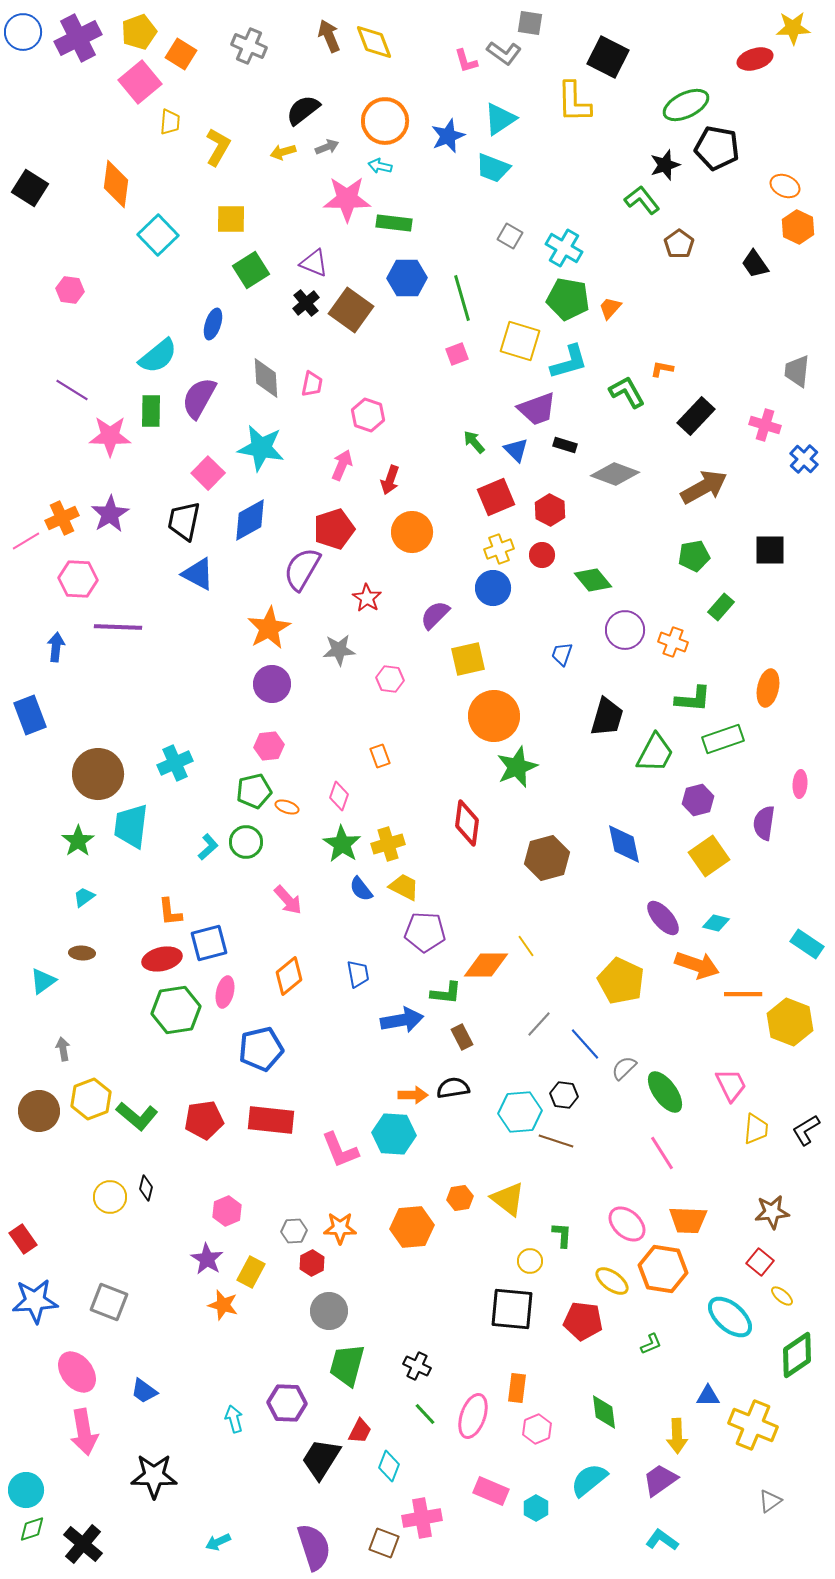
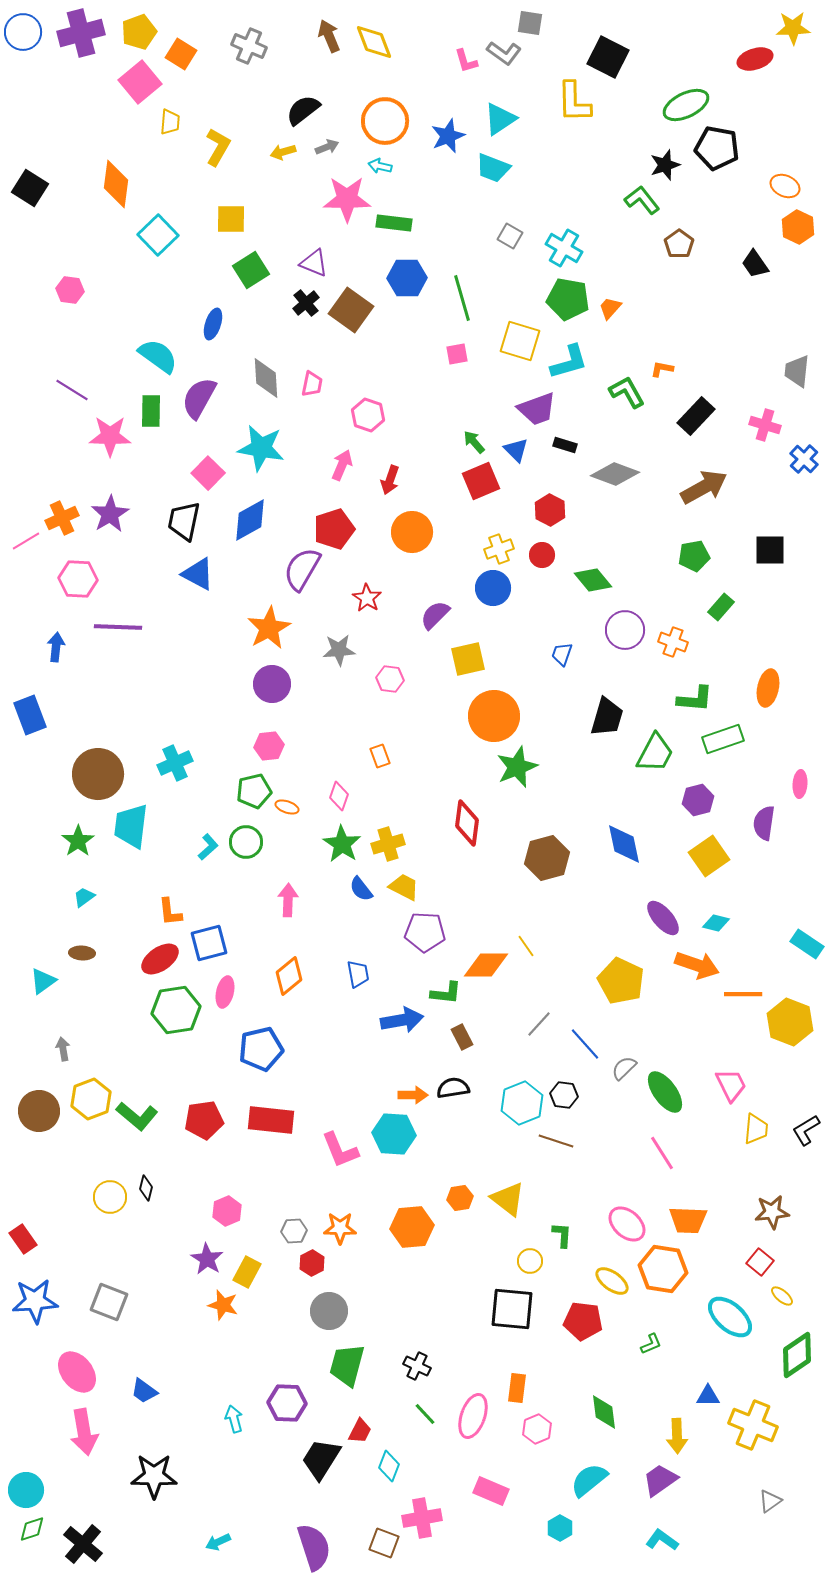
purple cross at (78, 38): moved 3 px right, 5 px up; rotated 12 degrees clockwise
pink square at (457, 354): rotated 10 degrees clockwise
cyan semicircle at (158, 356): rotated 105 degrees counterclockwise
red square at (496, 497): moved 15 px left, 16 px up
green L-shape at (693, 699): moved 2 px right
pink arrow at (288, 900): rotated 136 degrees counterclockwise
red ellipse at (162, 959): moved 2 px left; rotated 21 degrees counterclockwise
cyan hexagon at (520, 1112): moved 2 px right, 9 px up; rotated 18 degrees counterclockwise
yellow rectangle at (251, 1272): moved 4 px left
cyan hexagon at (536, 1508): moved 24 px right, 20 px down
